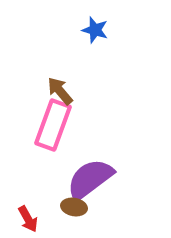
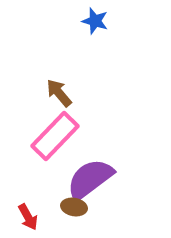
blue star: moved 9 px up
brown arrow: moved 1 px left, 2 px down
pink rectangle: moved 2 px right, 11 px down; rotated 24 degrees clockwise
red arrow: moved 2 px up
